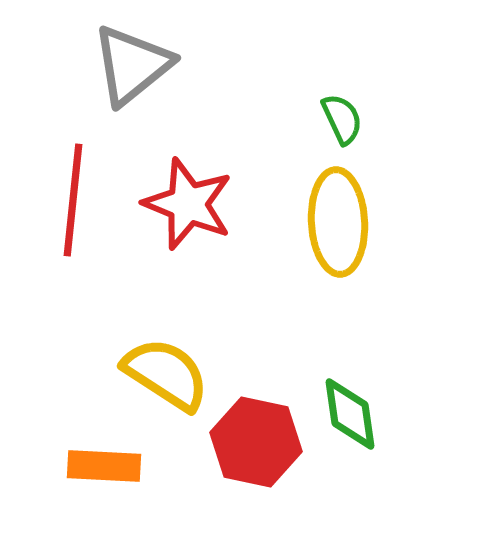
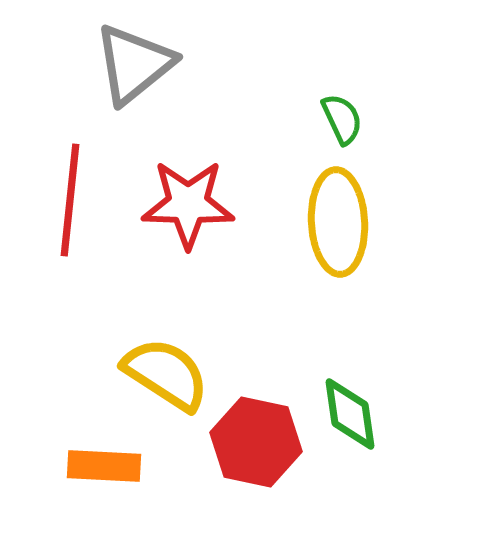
gray triangle: moved 2 px right, 1 px up
red line: moved 3 px left
red star: rotated 20 degrees counterclockwise
